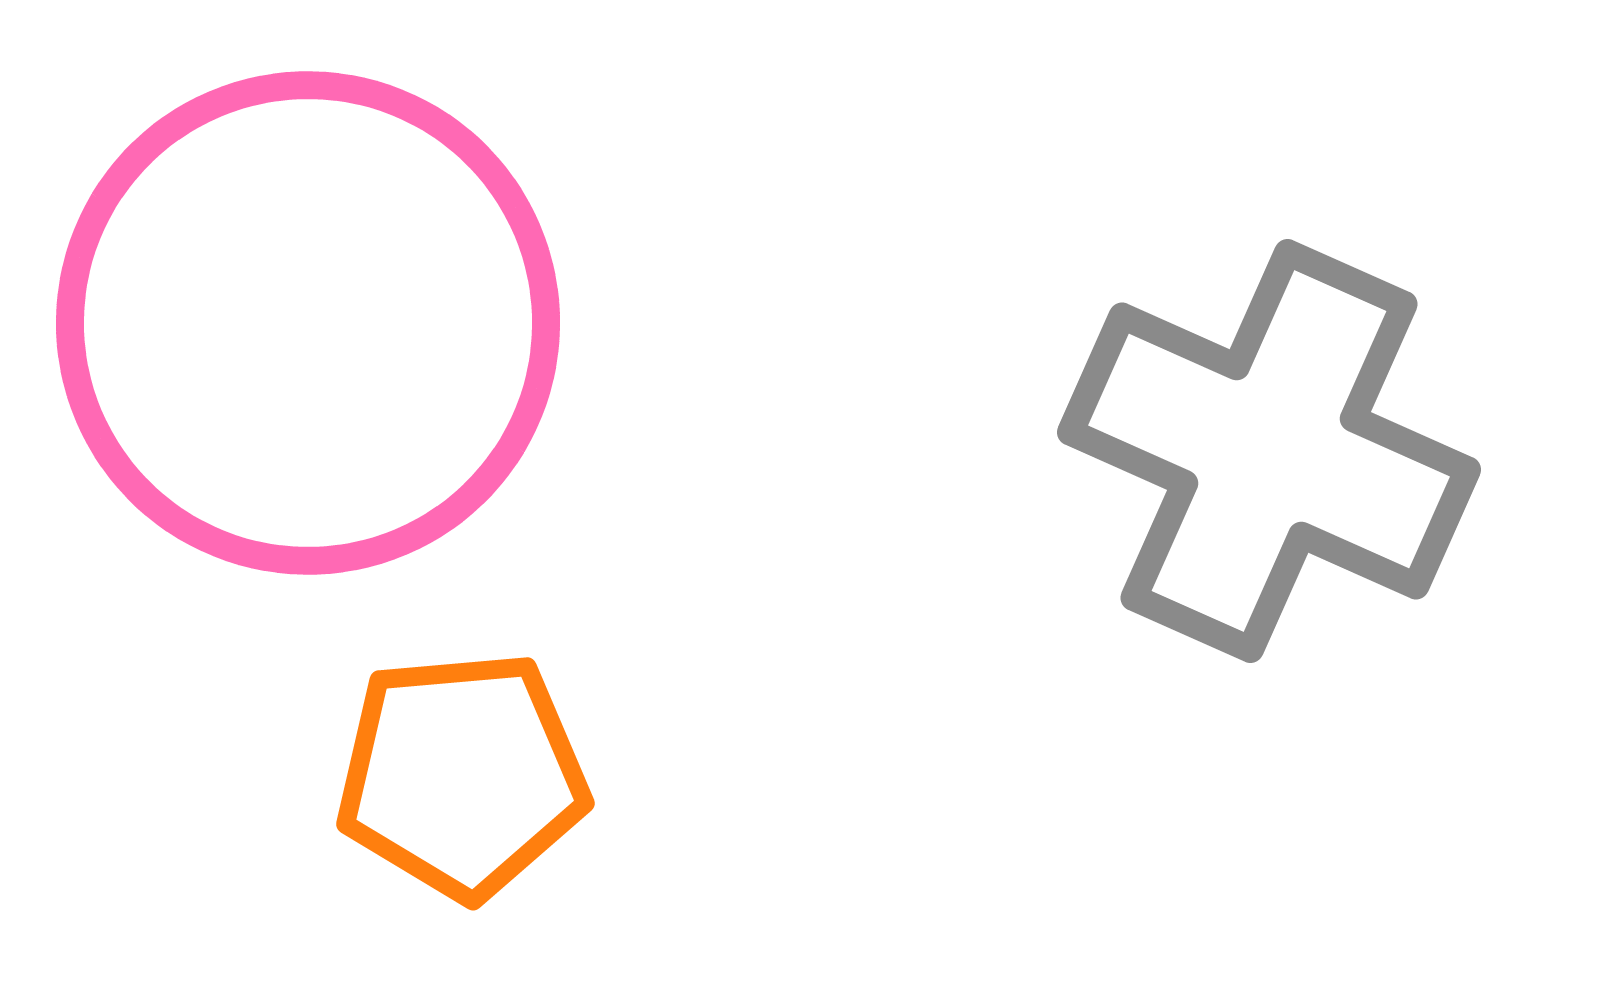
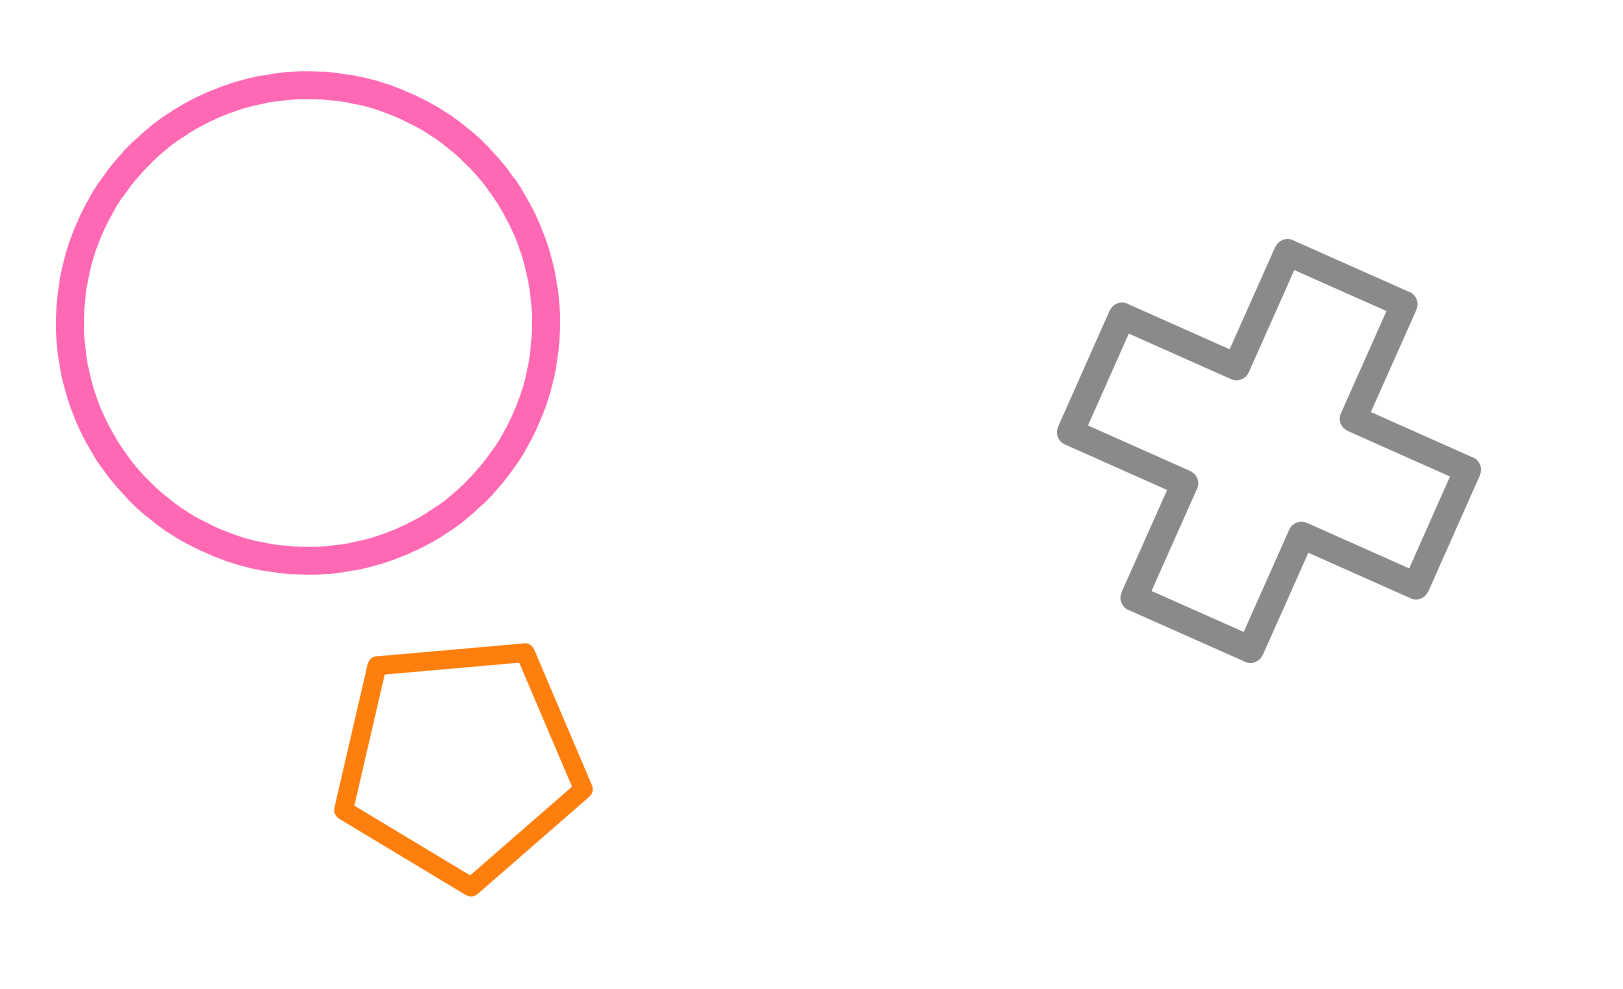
orange pentagon: moved 2 px left, 14 px up
